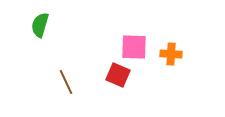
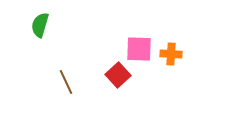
pink square: moved 5 px right, 2 px down
red square: rotated 25 degrees clockwise
